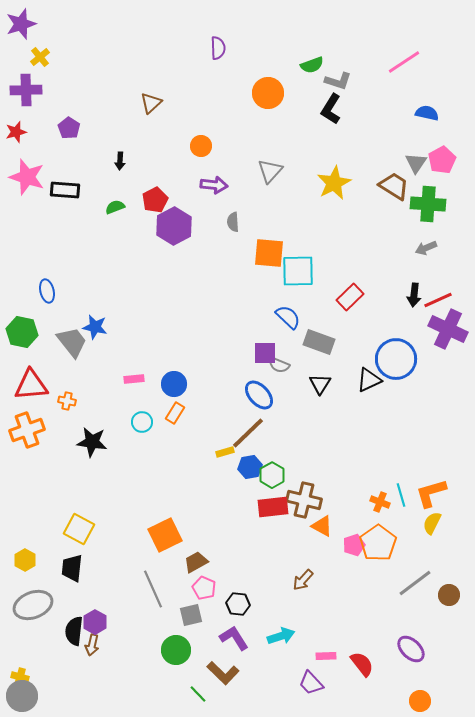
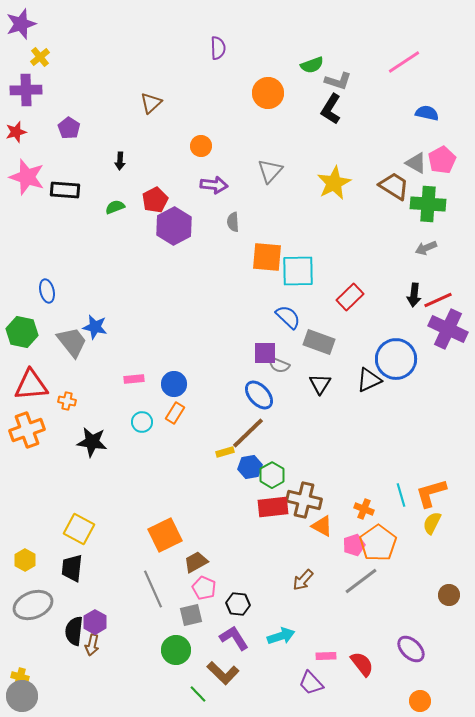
gray triangle at (416, 163): rotated 35 degrees counterclockwise
orange square at (269, 253): moved 2 px left, 4 px down
orange cross at (380, 502): moved 16 px left, 7 px down
gray line at (415, 583): moved 54 px left, 2 px up
